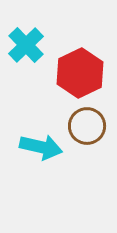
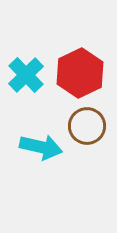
cyan cross: moved 30 px down
